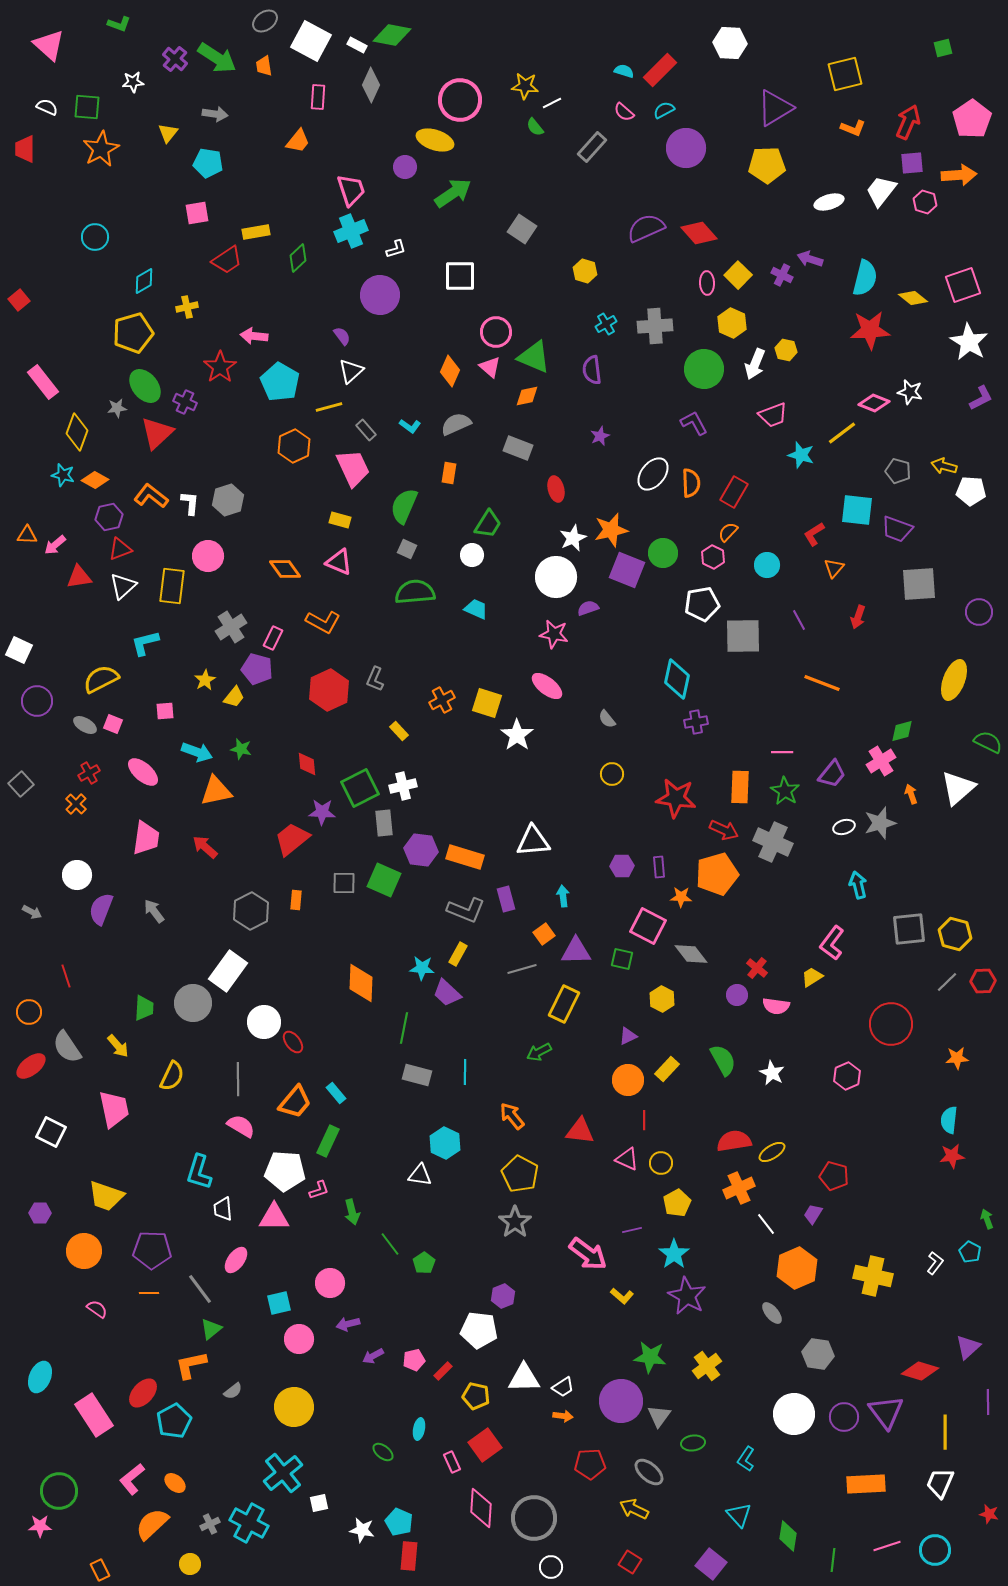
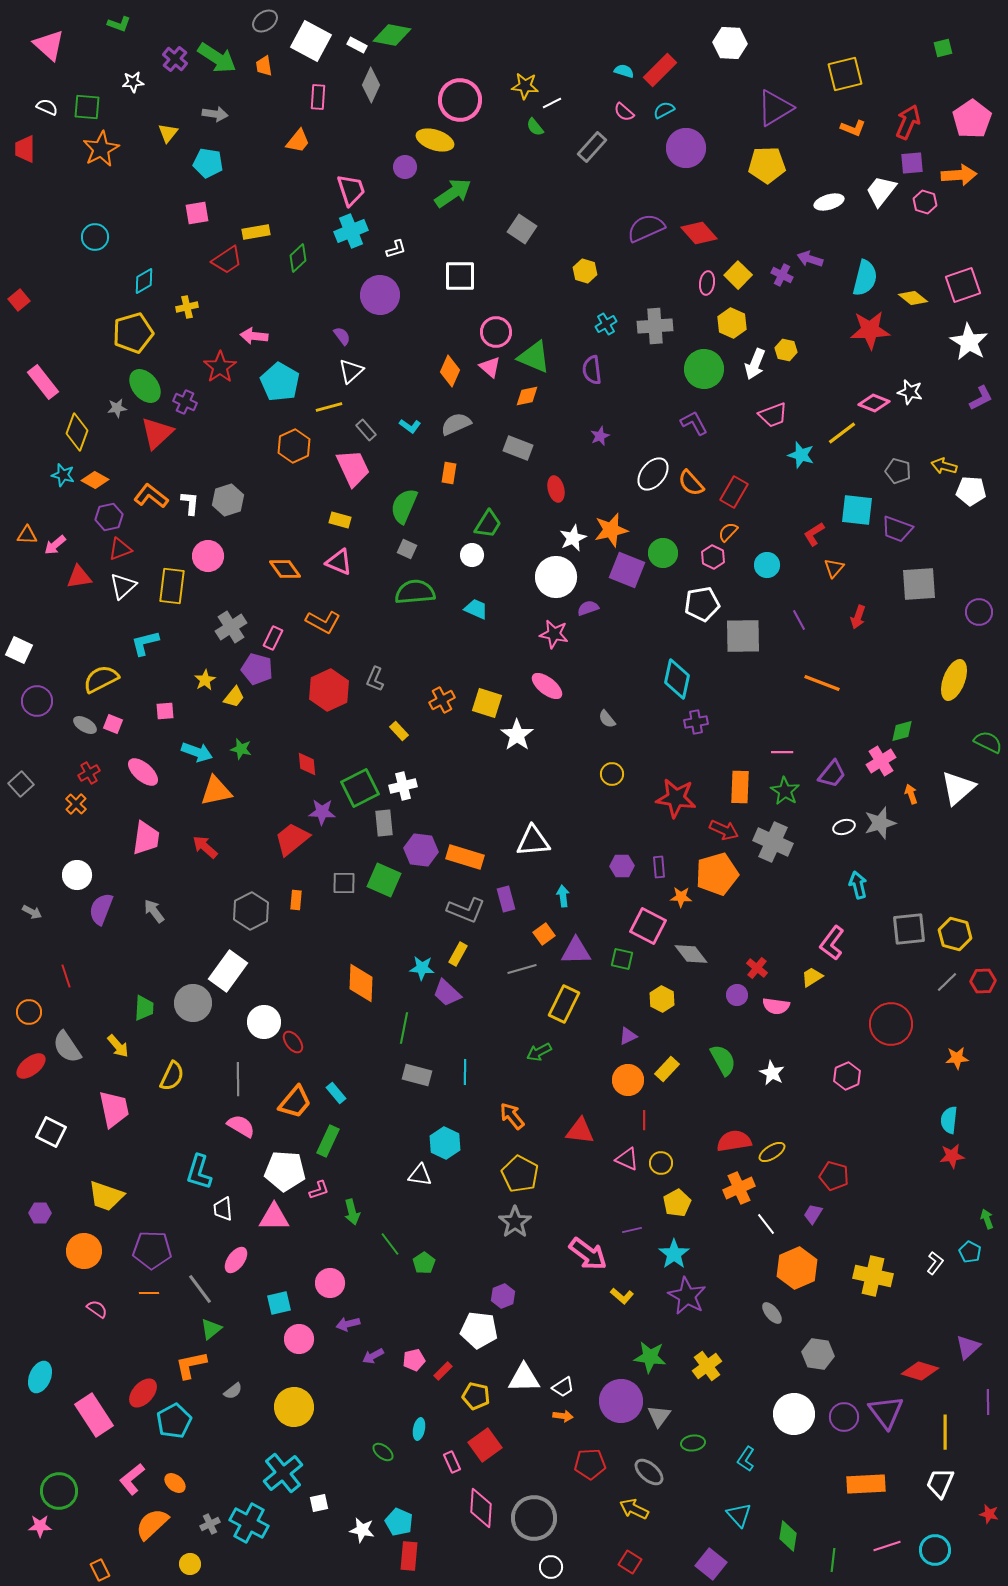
pink ellipse at (707, 283): rotated 10 degrees clockwise
orange semicircle at (691, 483): rotated 140 degrees clockwise
